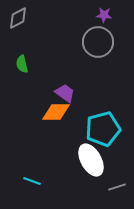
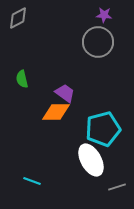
green semicircle: moved 15 px down
